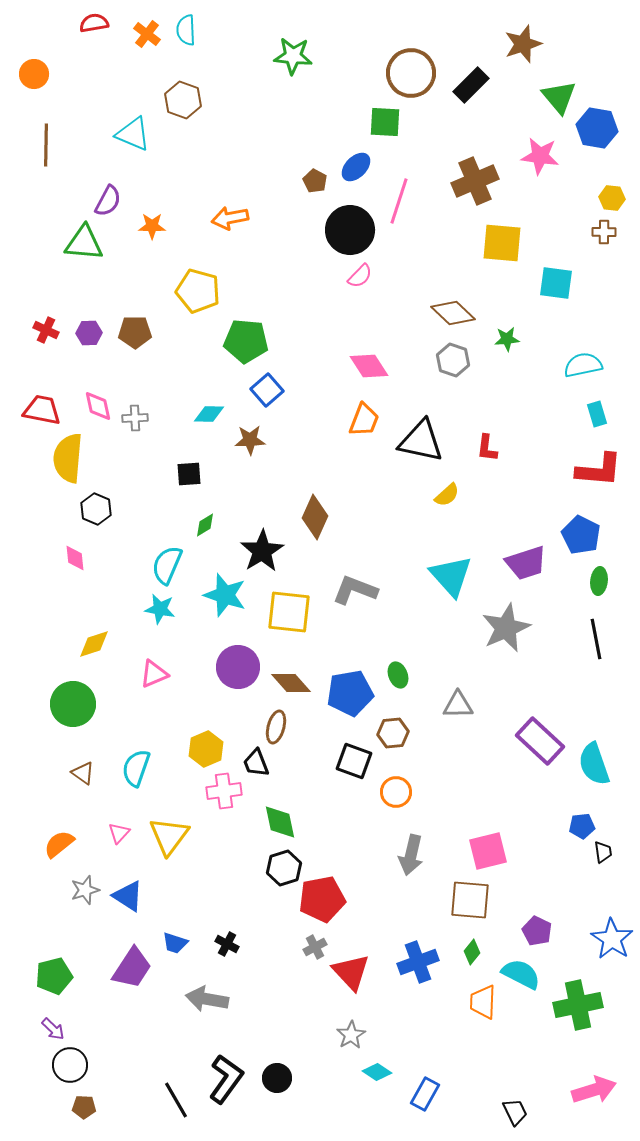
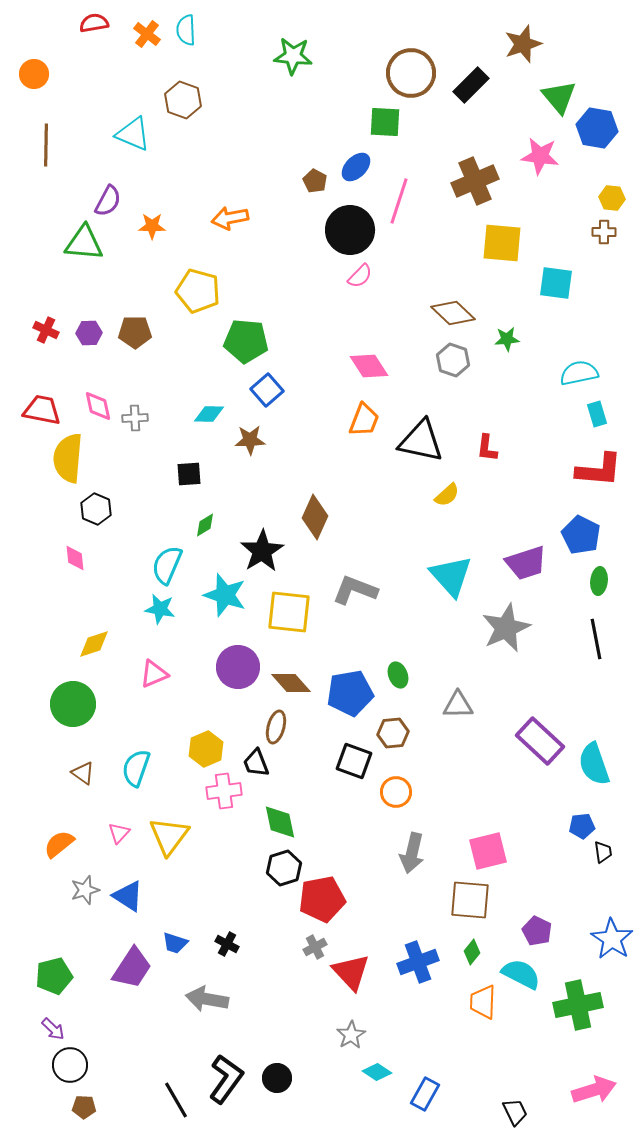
cyan semicircle at (583, 365): moved 4 px left, 8 px down
gray arrow at (411, 855): moved 1 px right, 2 px up
